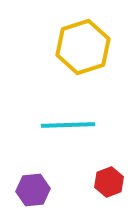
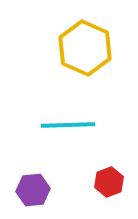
yellow hexagon: moved 2 px right, 1 px down; rotated 18 degrees counterclockwise
